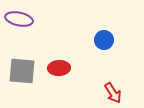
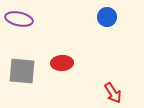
blue circle: moved 3 px right, 23 px up
red ellipse: moved 3 px right, 5 px up
